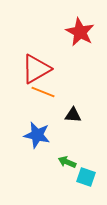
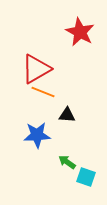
black triangle: moved 6 px left
blue star: rotated 16 degrees counterclockwise
green arrow: rotated 12 degrees clockwise
